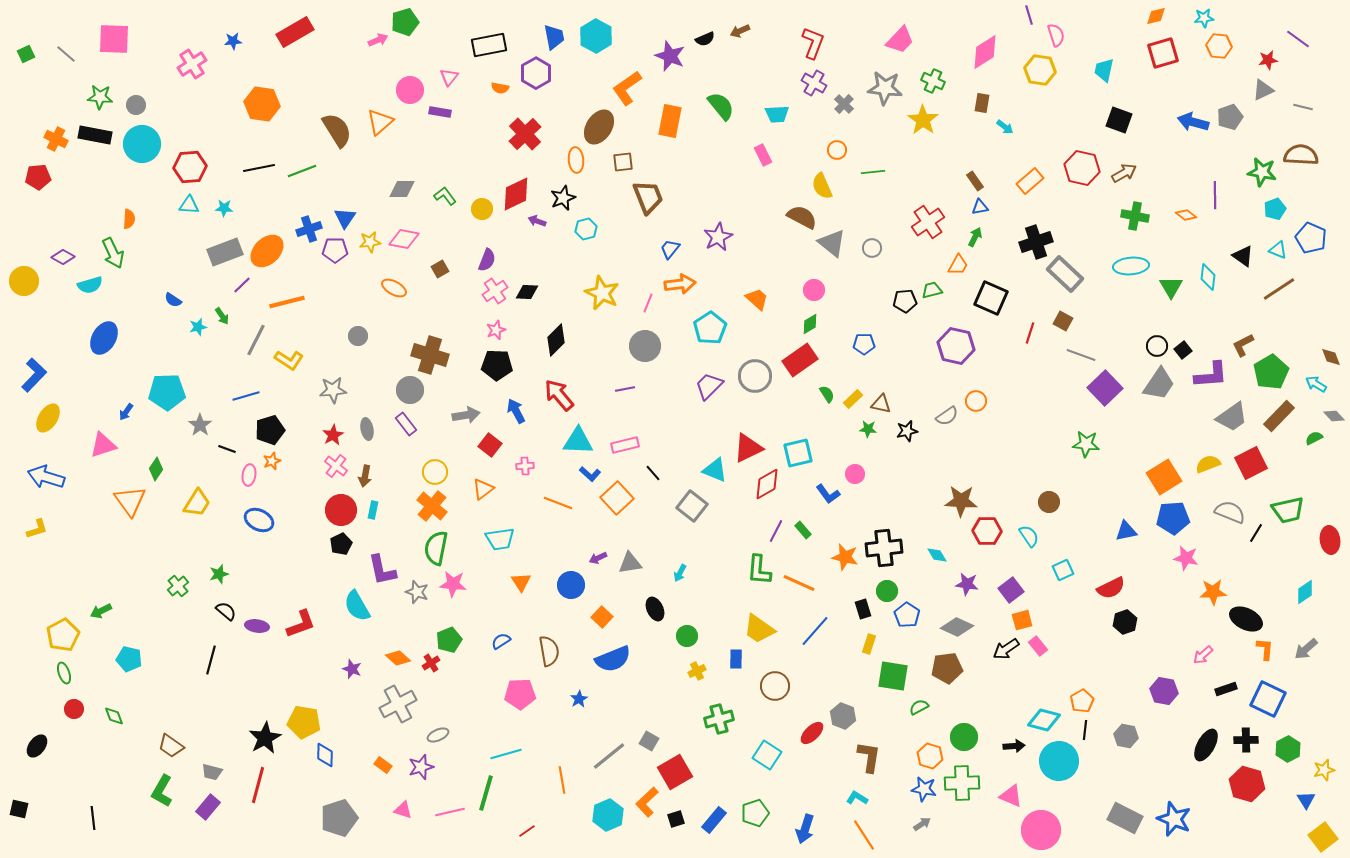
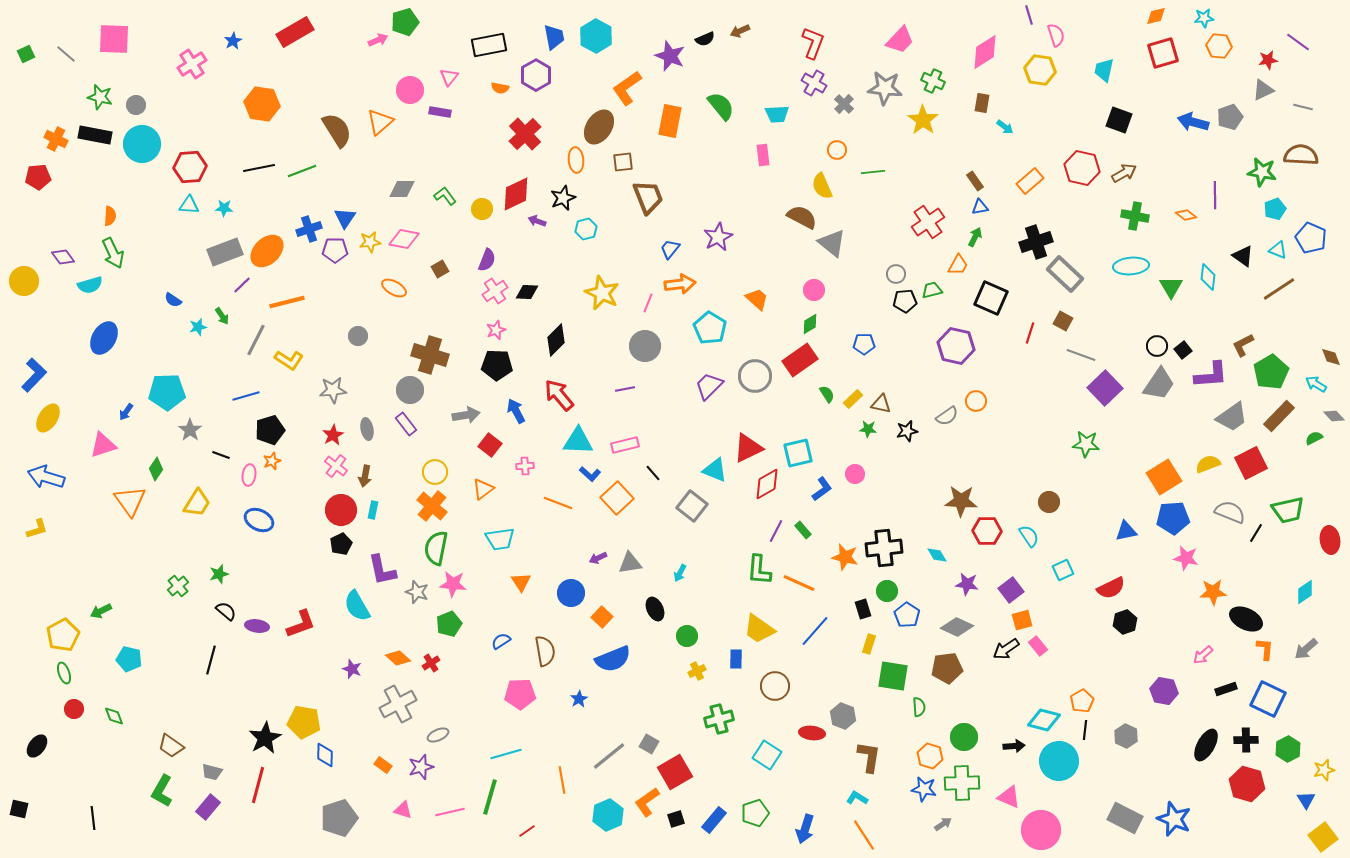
purple line at (1298, 39): moved 3 px down
blue star at (233, 41): rotated 24 degrees counterclockwise
purple hexagon at (536, 73): moved 2 px down
green star at (100, 97): rotated 10 degrees clockwise
pink rectangle at (763, 155): rotated 20 degrees clockwise
orange semicircle at (129, 219): moved 19 px left, 3 px up
gray circle at (872, 248): moved 24 px right, 26 px down
purple diamond at (63, 257): rotated 25 degrees clockwise
cyan pentagon at (710, 328): rotated 8 degrees counterclockwise
gray star at (200, 425): moved 10 px left, 5 px down
black line at (227, 449): moved 6 px left, 6 px down
blue L-shape at (828, 494): moved 6 px left, 5 px up; rotated 90 degrees counterclockwise
blue circle at (571, 585): moved 8 px down
green pentagon at (449, 640): moved 16 px up
brown semicircle at (549, 651): moved 4 px left
green semicircle at (919, 707): rotated 114 degrees clockwise
red ellipse at (812, 733): rotated 50 degrees clockwise
gray hexagon at (1126, 736): rotated 15 degrees clockwise
gray square at (649, 741): moved 3 px down
green line at (486, 793): moved 4 px right, 4 px down
pink triangle at (1011, 796): moved 2 px left, 1 px down
orange L-shape at (647, 802): rotated 8 degrees clockwise
gray arrow at (922, 824): moved 21 px right
